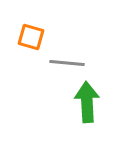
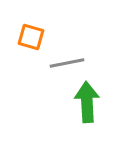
gray line: rotated 16 degrees counterclockwise
